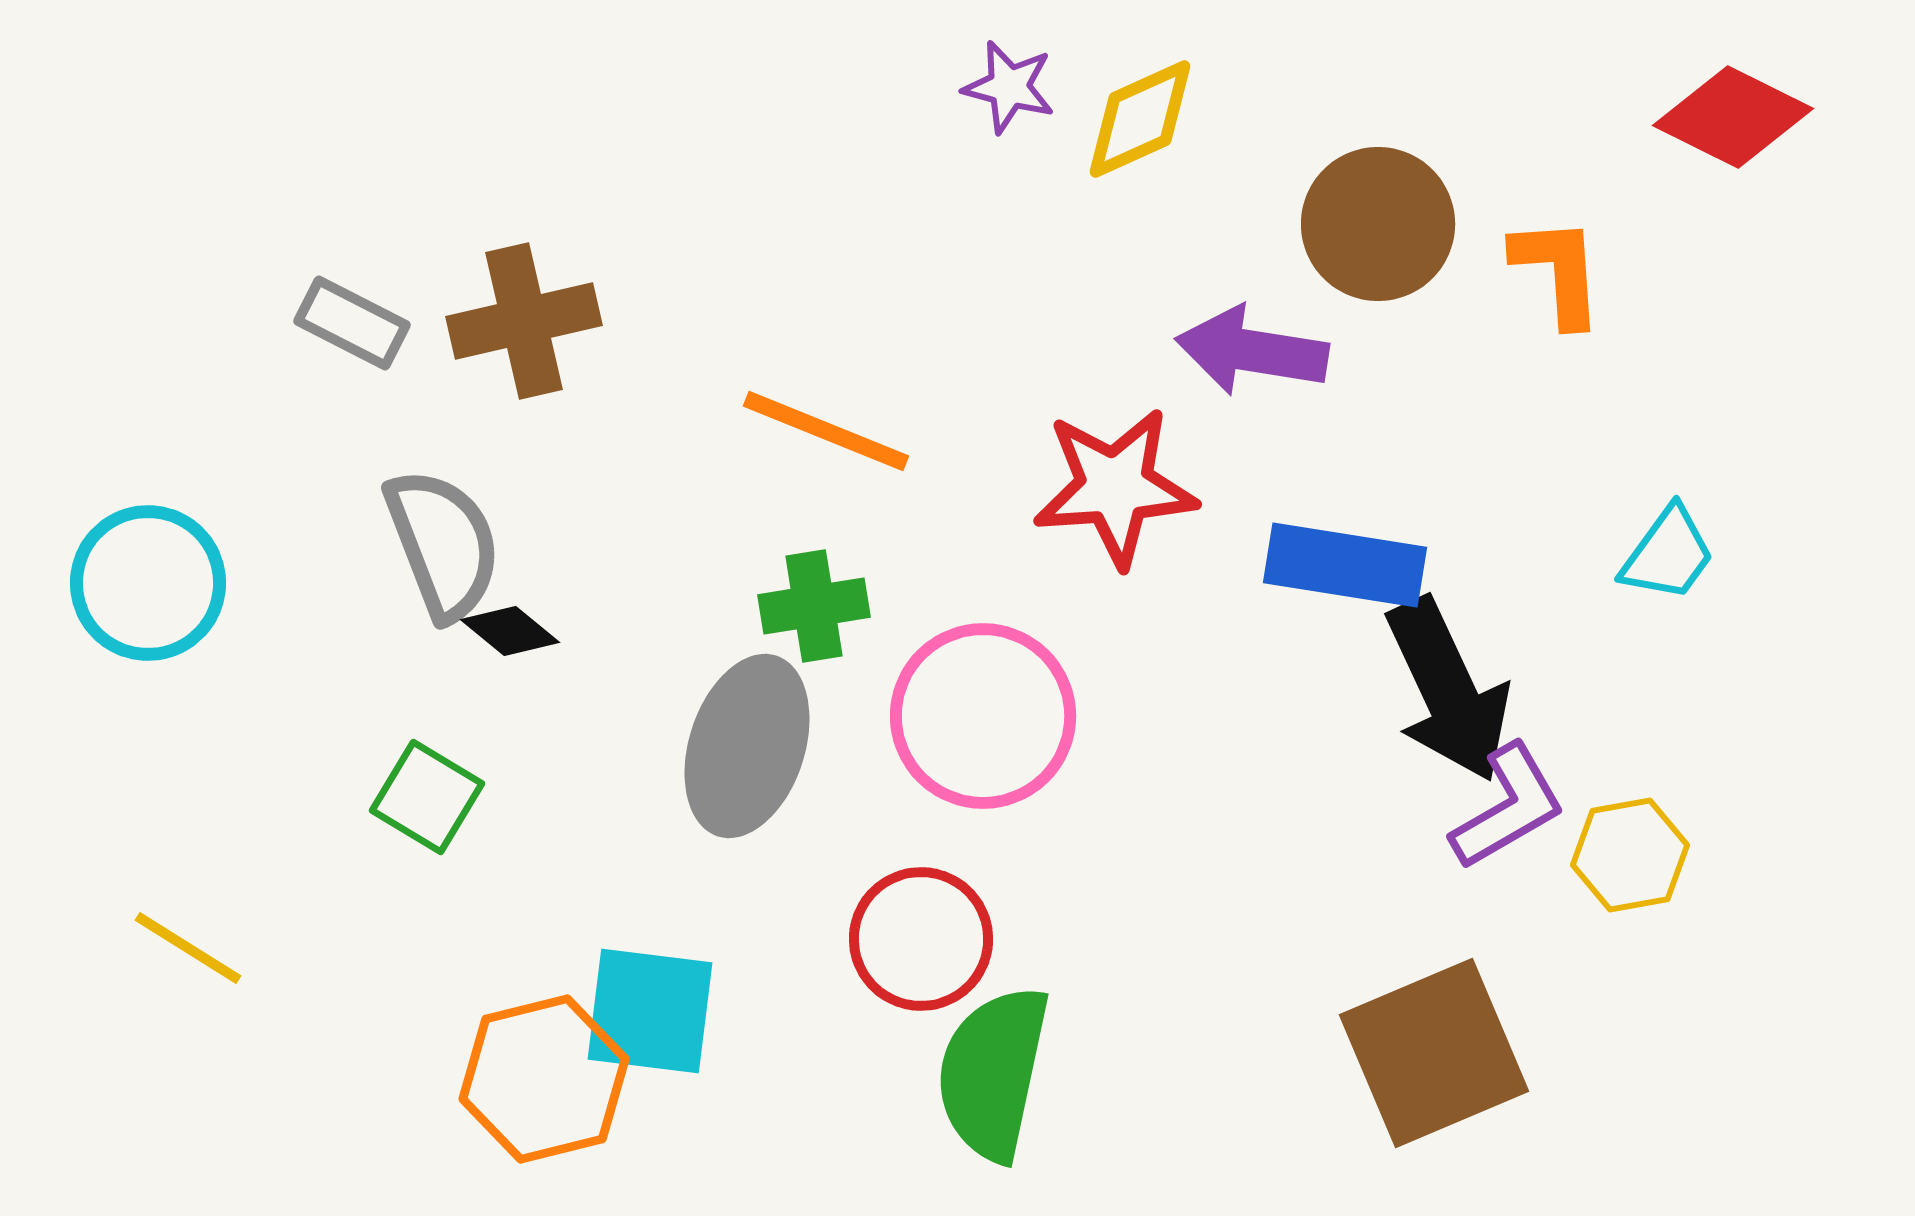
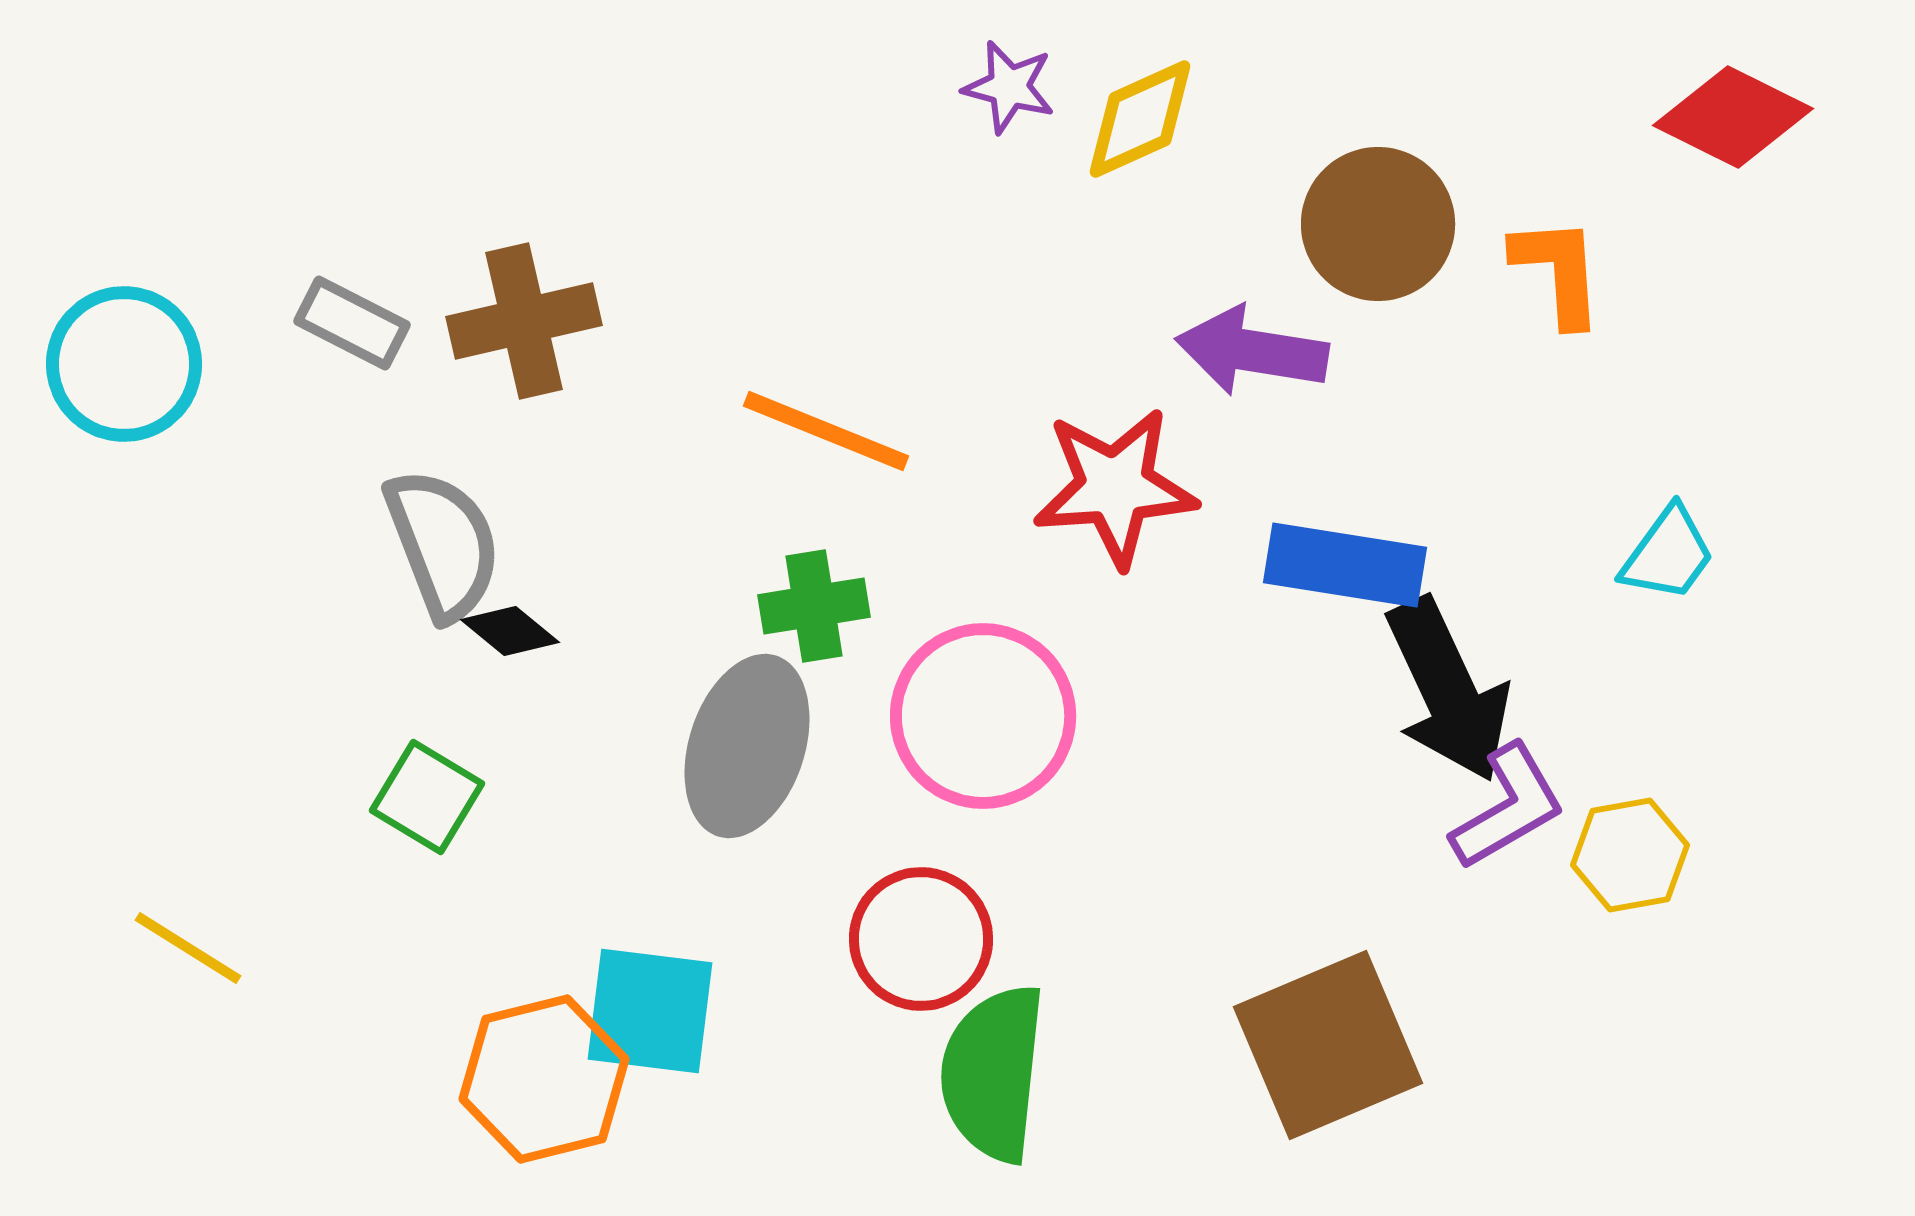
cyan circle: moved 24 px left, 219 px up
brown square: moved 106 px left, 8 px up
green semicircle: rotated 6 degrees counterclockwise
